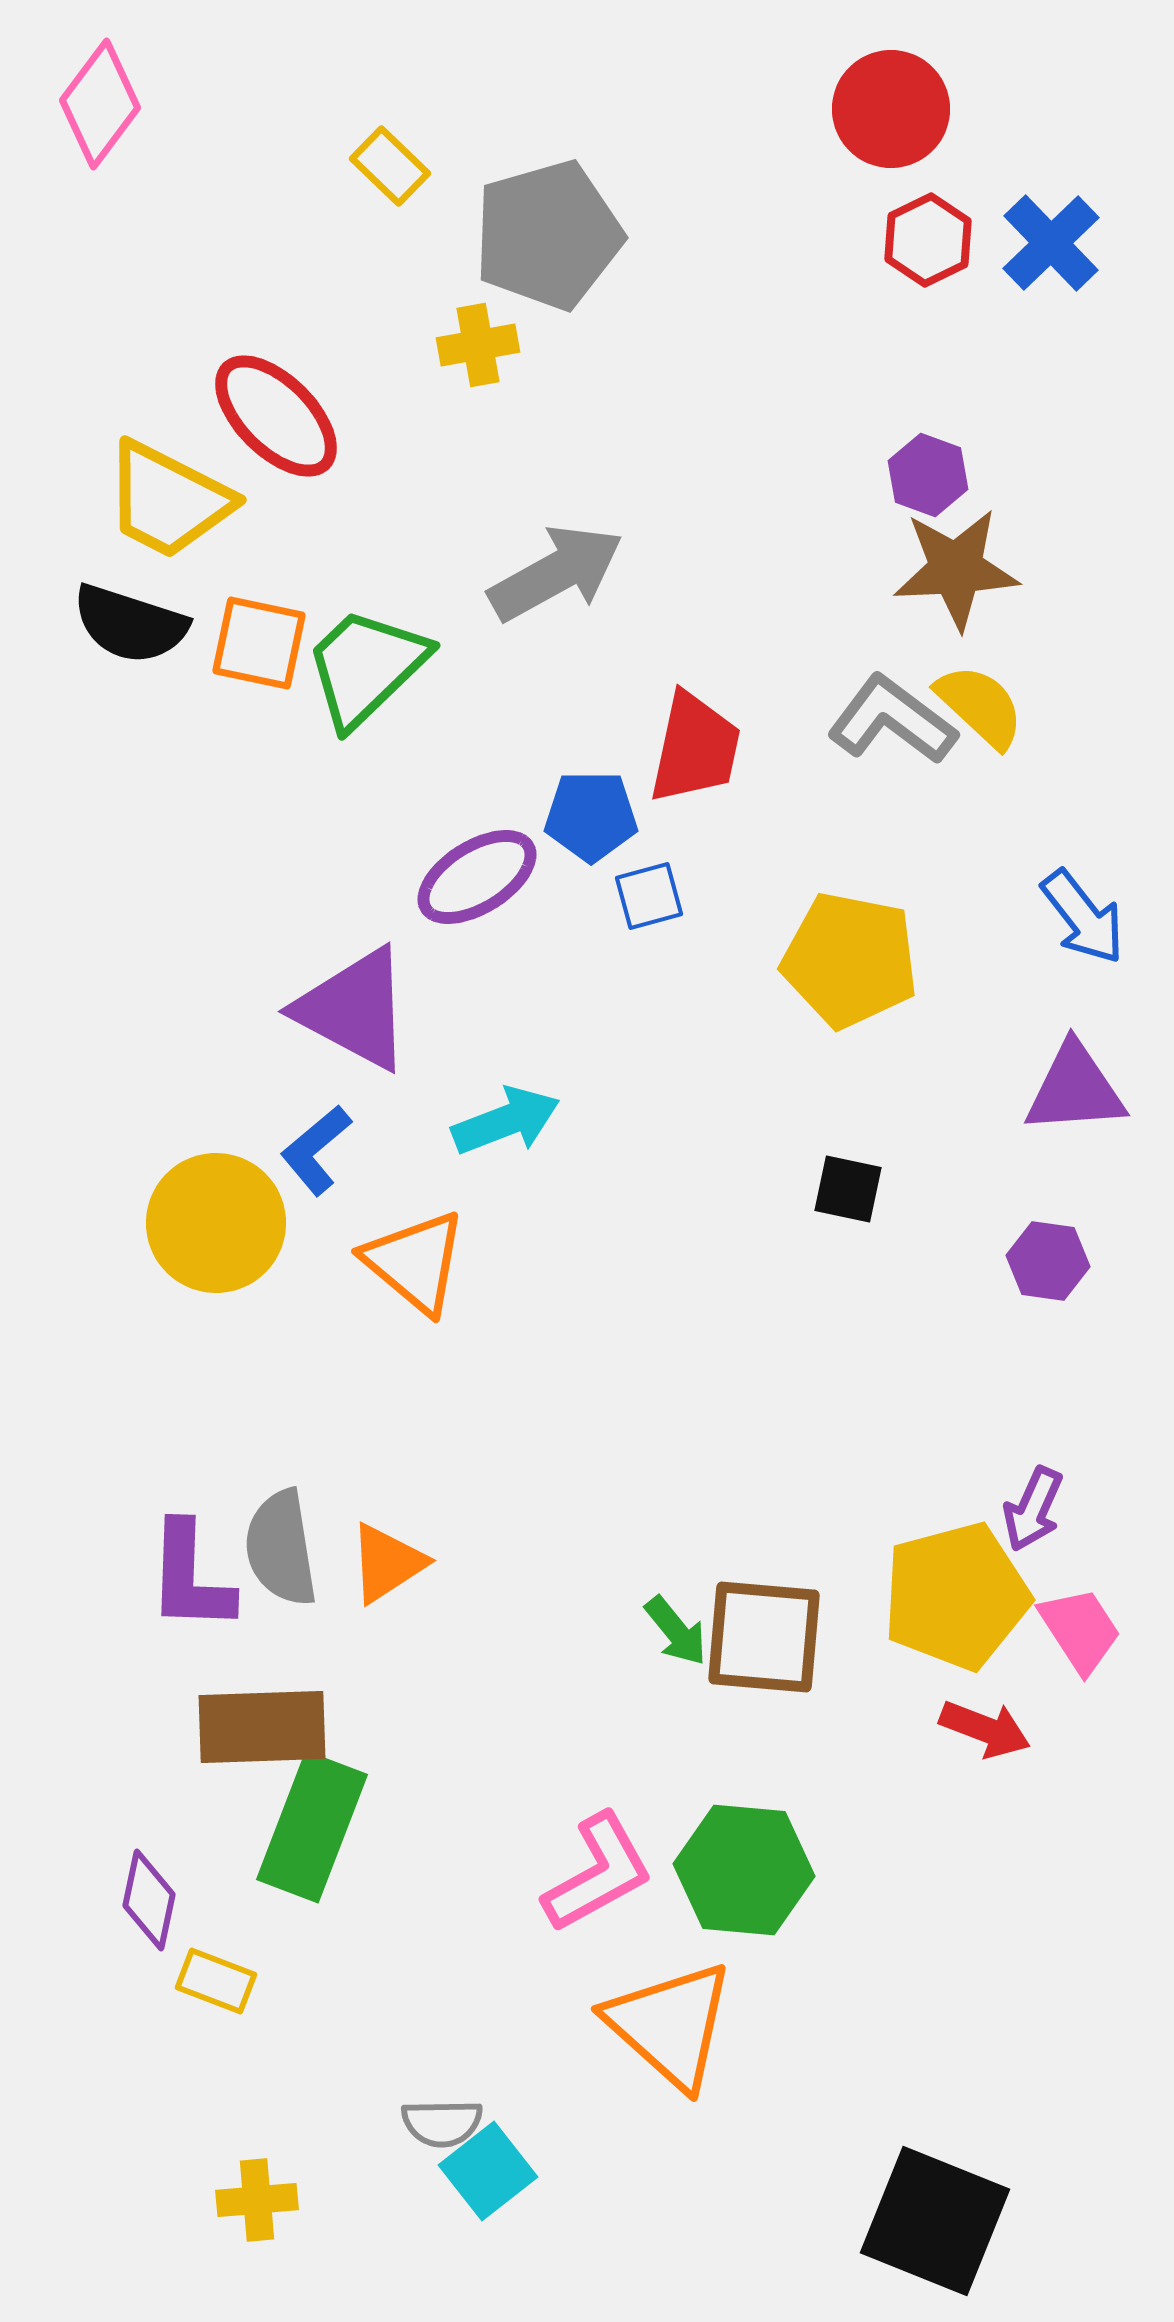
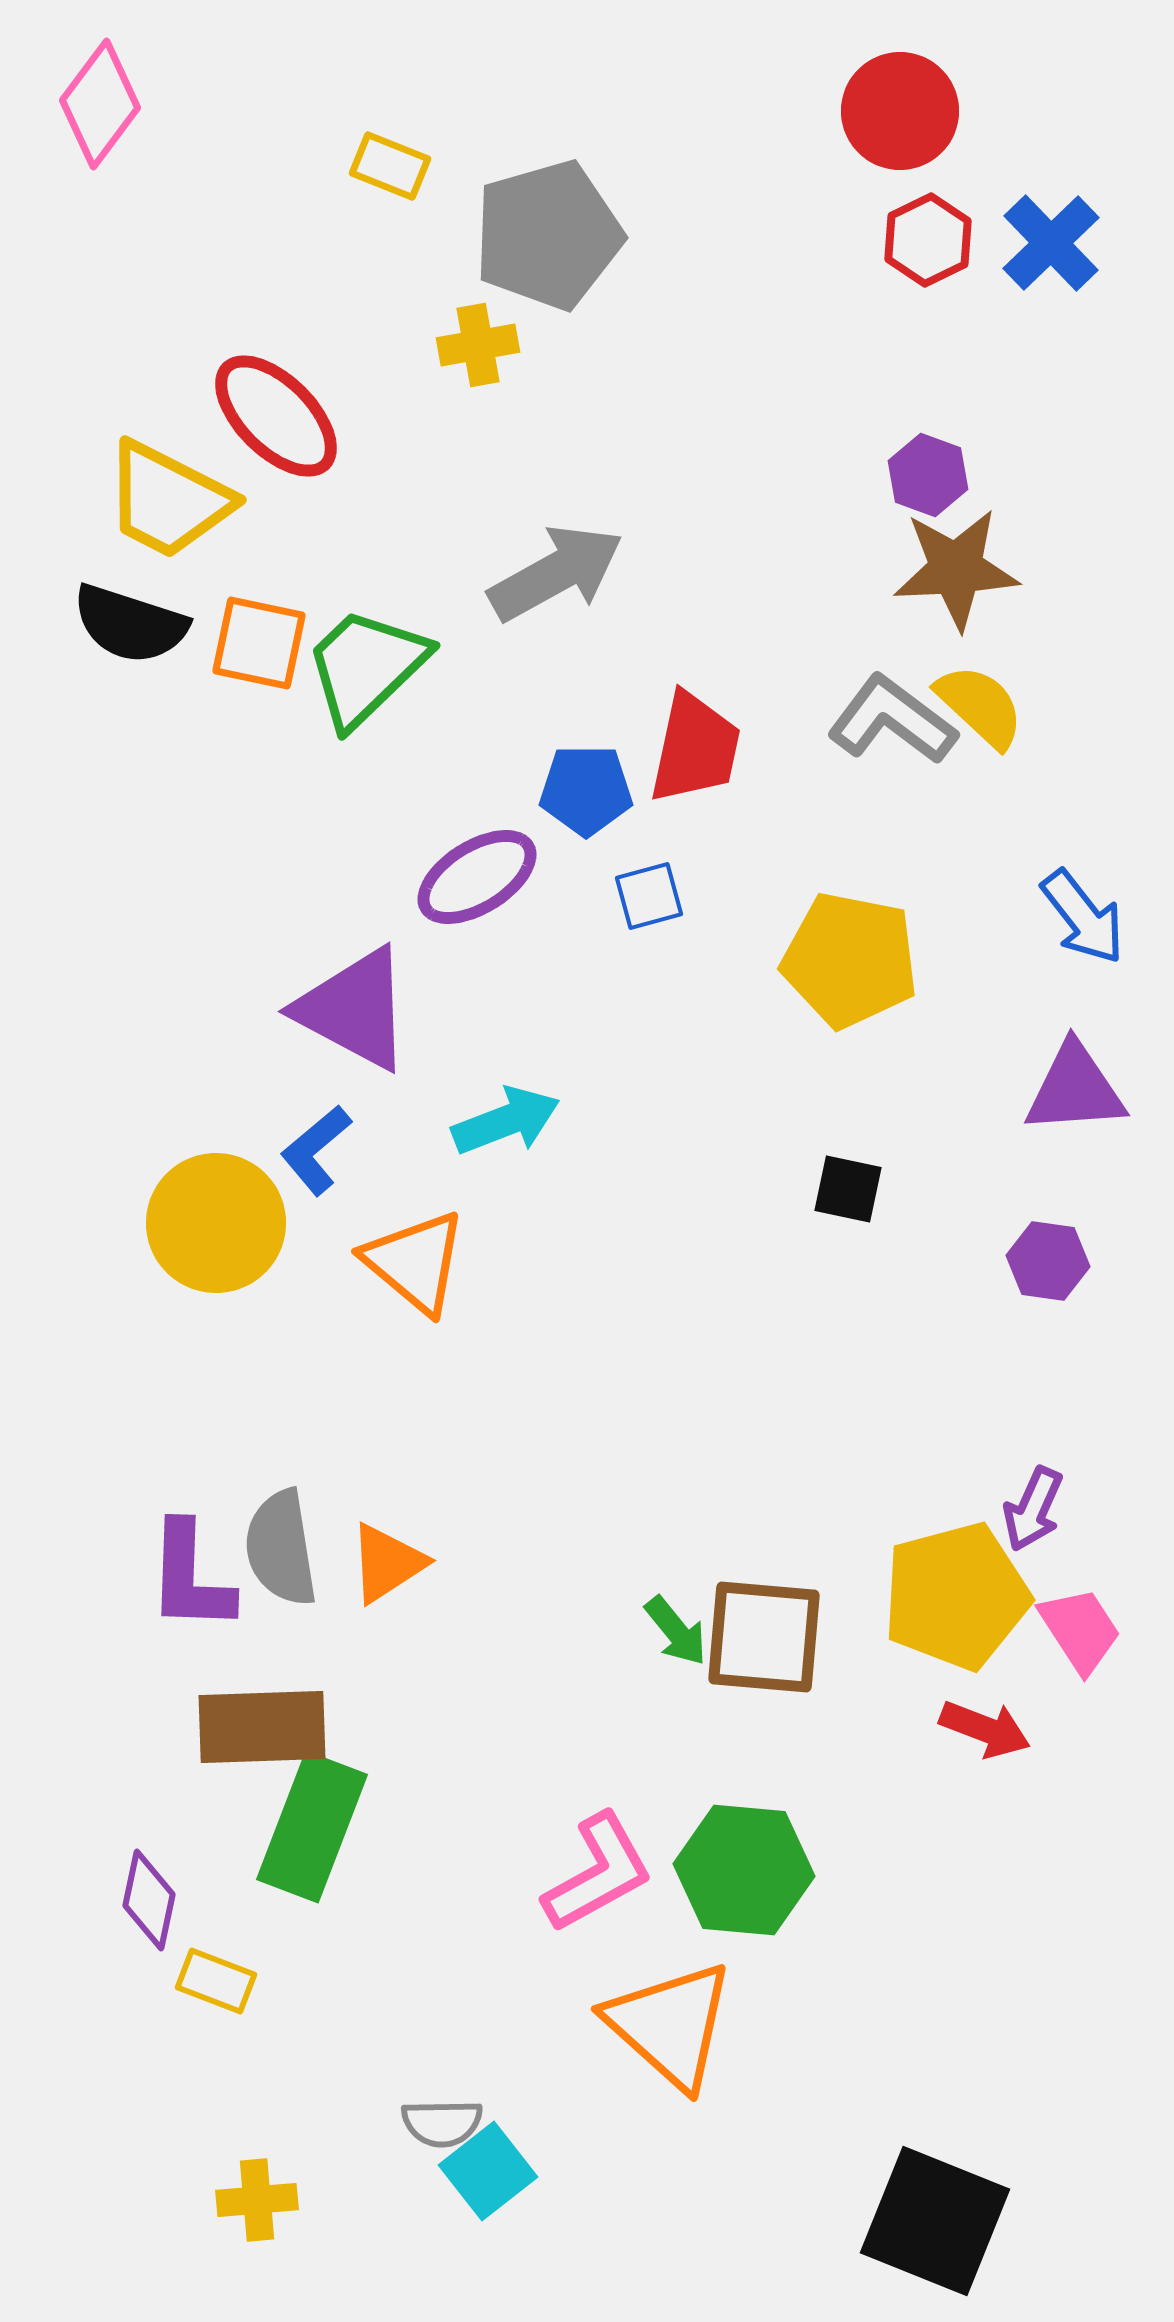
red circle at (891, 109): moved 9 px right, 2 px down
yellow rectangle at (390, 166): rotated 22 degrees counterclockwise
blue pentagon at (591, 816): moved 5 px left, 26 px up
